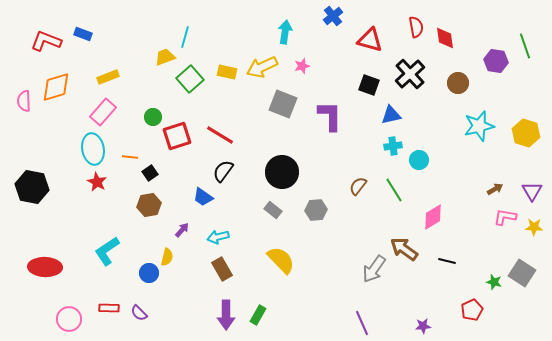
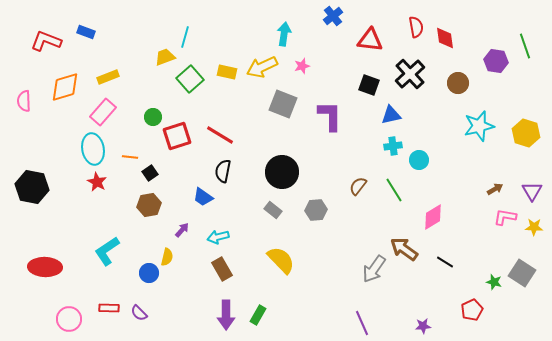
cyan arrow at (285, 32): moved 1 px left, 2 px down
blue rectangle at (83, 34): moved 3 px right, 2 px up
red triangle at (370, 40): rotated 8 degrees counterclockwise
orange diamond at (56, 87): moved 9 px right
black semicircle at (223, 171): rotated 25 degrees counterclockwise
black line at (447, 261): moved 2 px left, 1 px down; rotated 18 degrees clockwise
